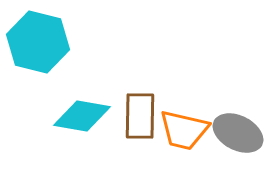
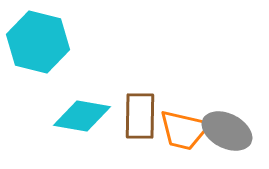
gray ellipse: moved 11 px left, 2 px up
